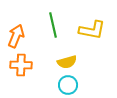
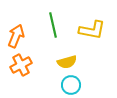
orange cross: rotated 30 degrees counterclockwise
cyan circle: moved 3 px right
